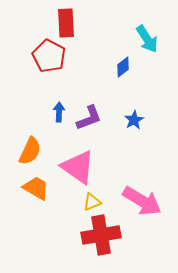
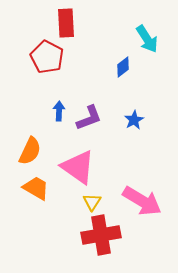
red pentagon: moved 2 px left, 1 px down
blue arrow: moved 1 px up
yellow triangle: rotated 36 degrees counterclockwise
